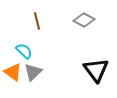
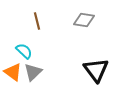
gray diamond: rotated 20 degrees counterclockwise
